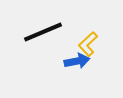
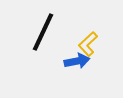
black line: rotated 42 degrees counterclockwise
